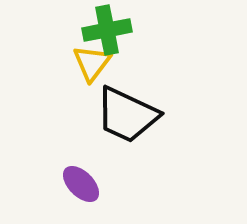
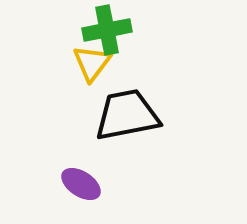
black trapezoid: rotated 144 degrees clockwise
purple ellipse: rotated 12 degrees counterclockwise
